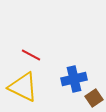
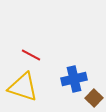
yellow triangle: rotated 8 degrees counterclockwise
brown square: rotated 12 degrees counterclockwise
